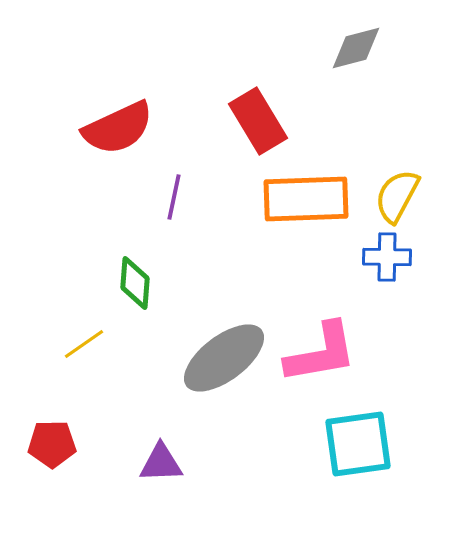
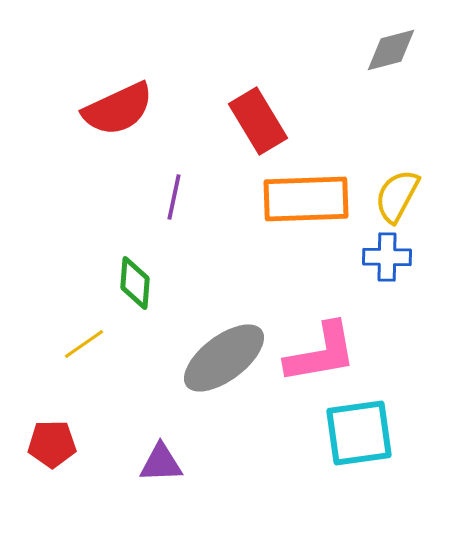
gray diamond: moved 35 px right, 2 px down
red semicircle: moved 19 px up
cyan square: moved 1 px right, 11 px up
